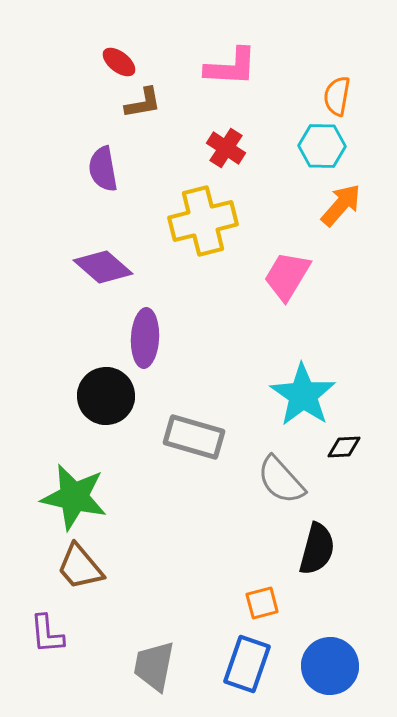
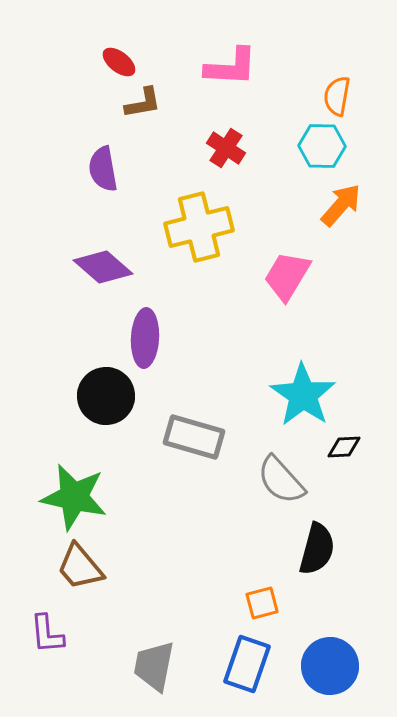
yellow cross: moved 4 px left, 6 px down
